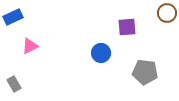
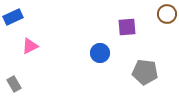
brown circle: moved 1 px down
blue circle: moved 1 px left
